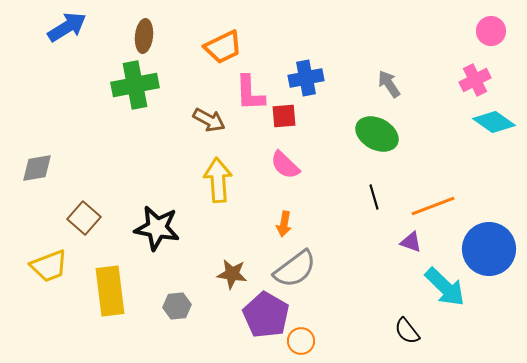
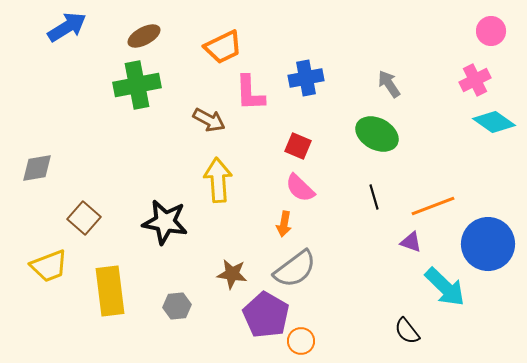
brown ellipse: rotated 56 degrees clockwise
green cross: moved 2 px right
red square: moved 14 px right, 30 px down; rotated 28 degrees clockwise
pink semicircle: moved 15 px right, 23 px down
black star: moved 8 px right, 6 px up
blue circle: moved 1 px left, 5 px up
